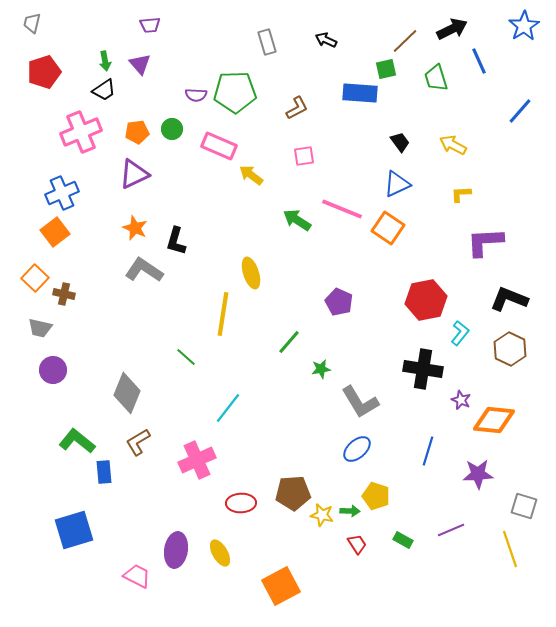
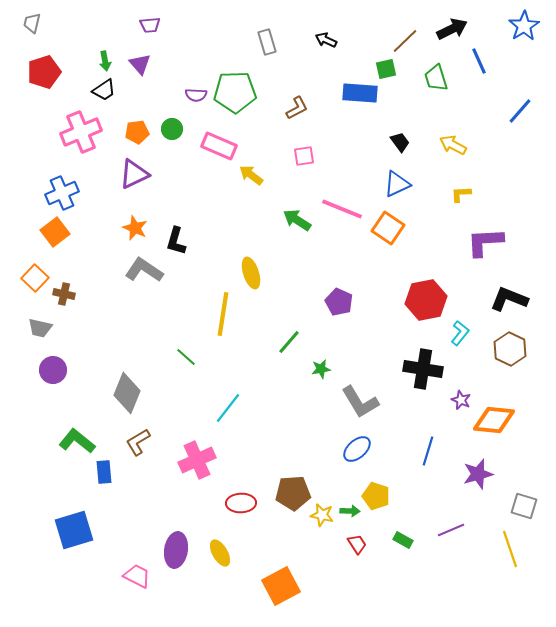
purple star at (478, 474): rotated 12 degrees counterclockwise
